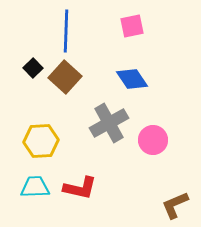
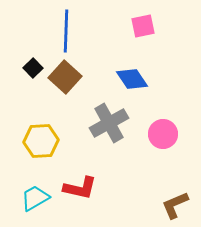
pink square: moved 11 px right
pink circle: moved 10 px right, 6 px up
cyan trapezoid: moved 11 px down; rotated 28 degrees counterclockwise
